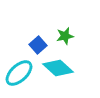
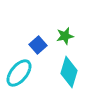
cyan diamond: moved 11 px right, 4 px down; rotated 64 degrees clockwise
cyan ellipse: rotated 8 degrees counterclockwise
